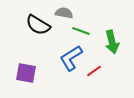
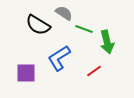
gray semicircle: rotated 24 degrees clockwise
green line: moved 3 px right, 2 px up
green arrow: moved 5 px left
blue L-shape: moved 12 px left
purple square: rotated 10 degrees counterclockwise
